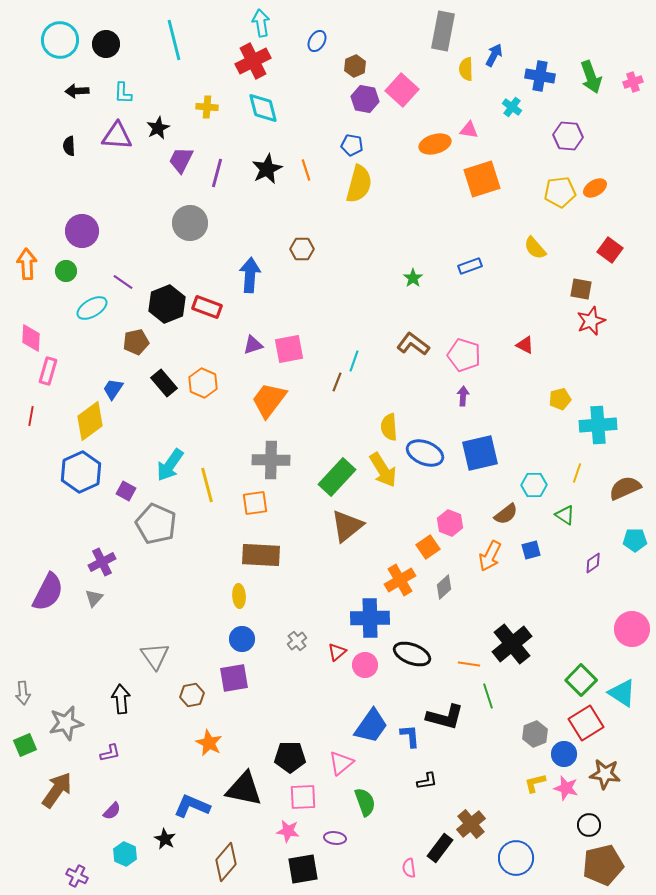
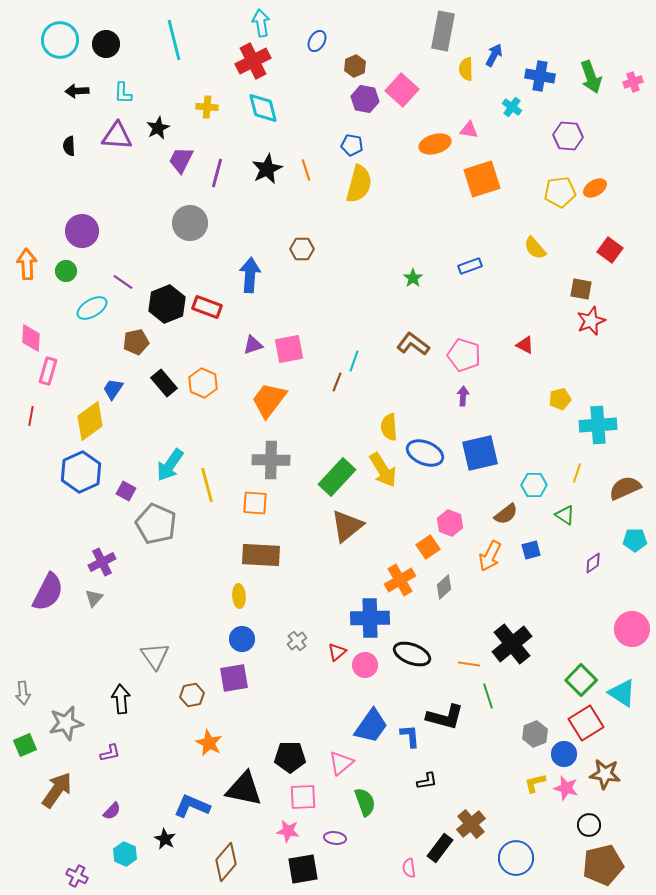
orange square at (255, 503): rotated 12 degrees clockwise
